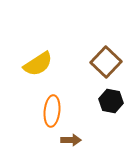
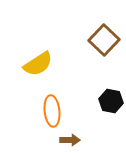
brown square: moved 2 px left, 22 px up
orange ellipse: rotated 12 degrees counterclockwise
brown arrow: moved 1 px left
